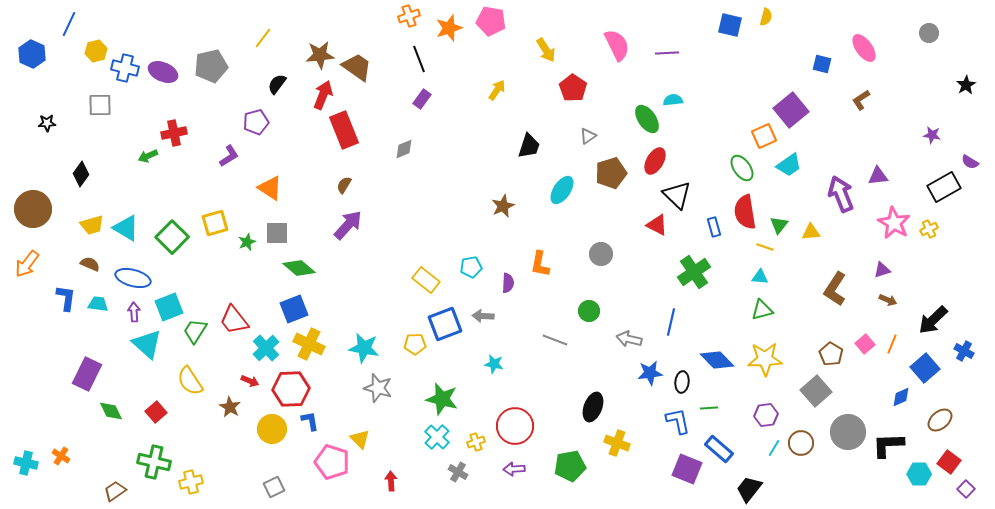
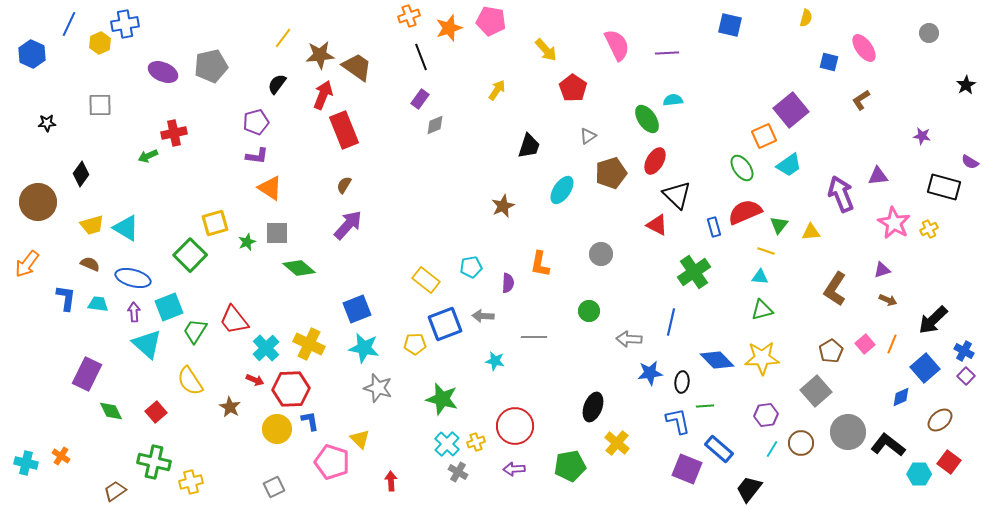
yellow semicircle at (766, 17): moved 40 px right, 1 px down
yellow line at (263, 38): moved 20 px right
yellow arrow at (546, 50): rotated 10 degrees counterclockwise
yellow hexagon at (96, 51): moved 4 px right, 8 px up; rotated 10 degrees counterclockwise
black line at (419, 59): moved 2 px right, 2 px up
blue square at (822, 64): moved 7 px right, 2 px up
blue cross at (125, 68): moved 44 px up; rotated 24 degrees counterclockwise
purple rectangle at (422, 99): moved 2 px left
purple star at (932, 135): moved 10 px left, 1 px down
gray diamond at (404, 149): moved 31 px right, 24 px up
purple L-shape at (229, 156): moved 28 px right; rotated 40 degrees clockwise
black rectangle at (944, 187): rotated 44 degrees clockwise
brown circle at (33, 209): moved 5 px right, 7 px up
red semicircle at (745, 212): rotated 76 degrees clockwise
green square at (172, 237): moved 18 px right, 18 px down
yellow line at (765, 247): moved 1 px right, 4 px down
blue square at (294, 309): moved 63 px right
gray arrow at (629, 339): rotated 10 degrees counterclockwise
gray line at (555, 340): moved 21 px left, 3 px up; rotated 20 degrees counterclockwise
brown pentagon at (831, 354): moved 3 px up; rotated 10 degrees clockwise
yellow star at (765, 359): moved 3 px left, 1 px up
cyan star at (494, 364): moved 1 px right, 3 px up
red arrow at (250, 381): moved 5 px right, 1 px up
green line at (709, 408): moved 4 px left, 2 px up
yellow circle at (272, 429): moved 5 px right
cyan cross at (437, 437): moved 10 px right, 7 px down
yellow cross at (617, 443): rotated 20 degrees clockwise
black L-shape at (888, 445): rotated 40 degrees clockwise
cyan line at (774, 448): moved 2 px left, 1 px down
purple square at (966, 489): moved 113 px up
